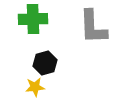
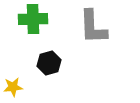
black hexagon: moved 4 px right
yellow star: moved 22 px left
